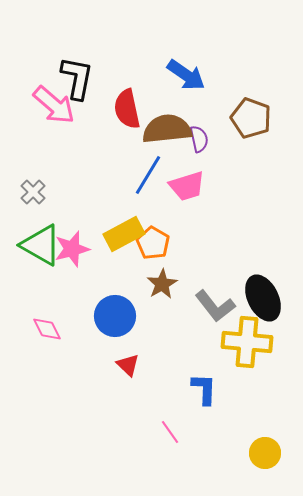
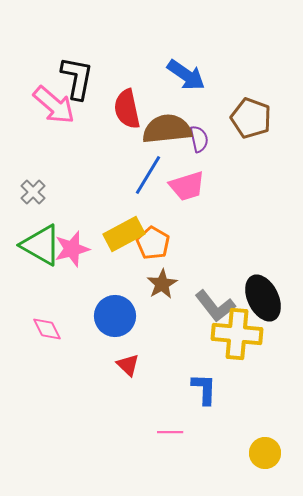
yellow cross: moved 10 px left, 8 px up
pink line: rotated 55 degrees counterclockwise
